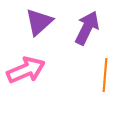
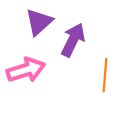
purple arrow: moved 14 px left, 12 px down
pink arrow: rotated 6 degrees clockwise
